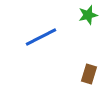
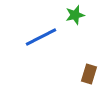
green star: moved 13 px left
